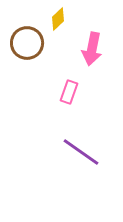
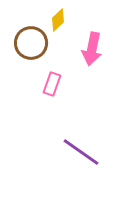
yellow diamond: moved 1 px down
brown circle: moved 4 px right
pink rectangle: moved 17 px left, 8 px up
